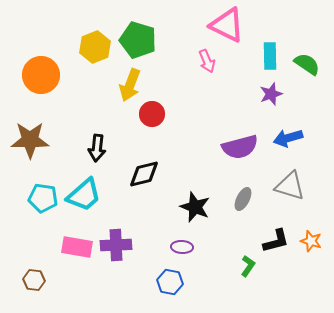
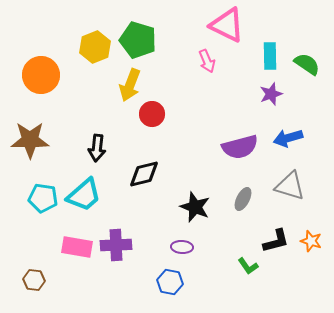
green L-shape: rotated 110 degrees clockwise
